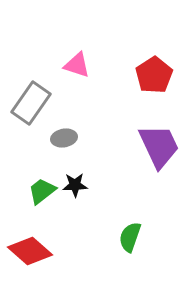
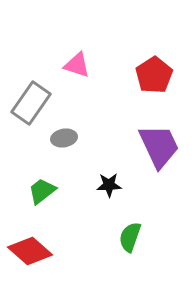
black star: moved 34 px right
